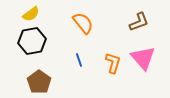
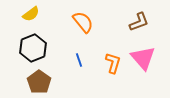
orange semicircle: moved 1 px up
black hexagon: moved 1 px right, 7 px down; rotated 12 degrees counterclockwise
